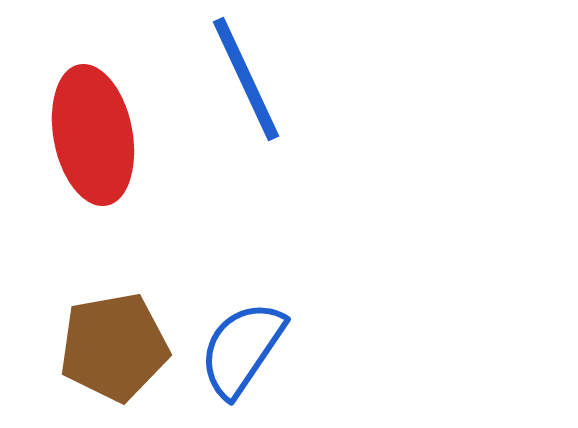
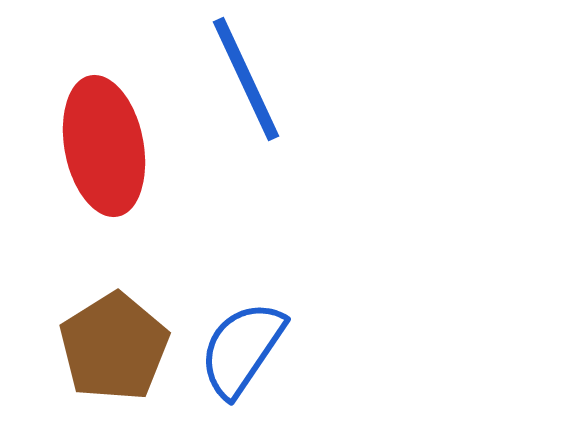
red ellipse: moved 11 px right, 11 px down
brown pentagon: rotated 22 degrees counterclockwise
